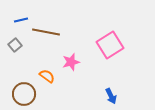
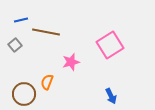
orange semicircle: moved 6 px down; rotated 105 degrees counterclockwise
